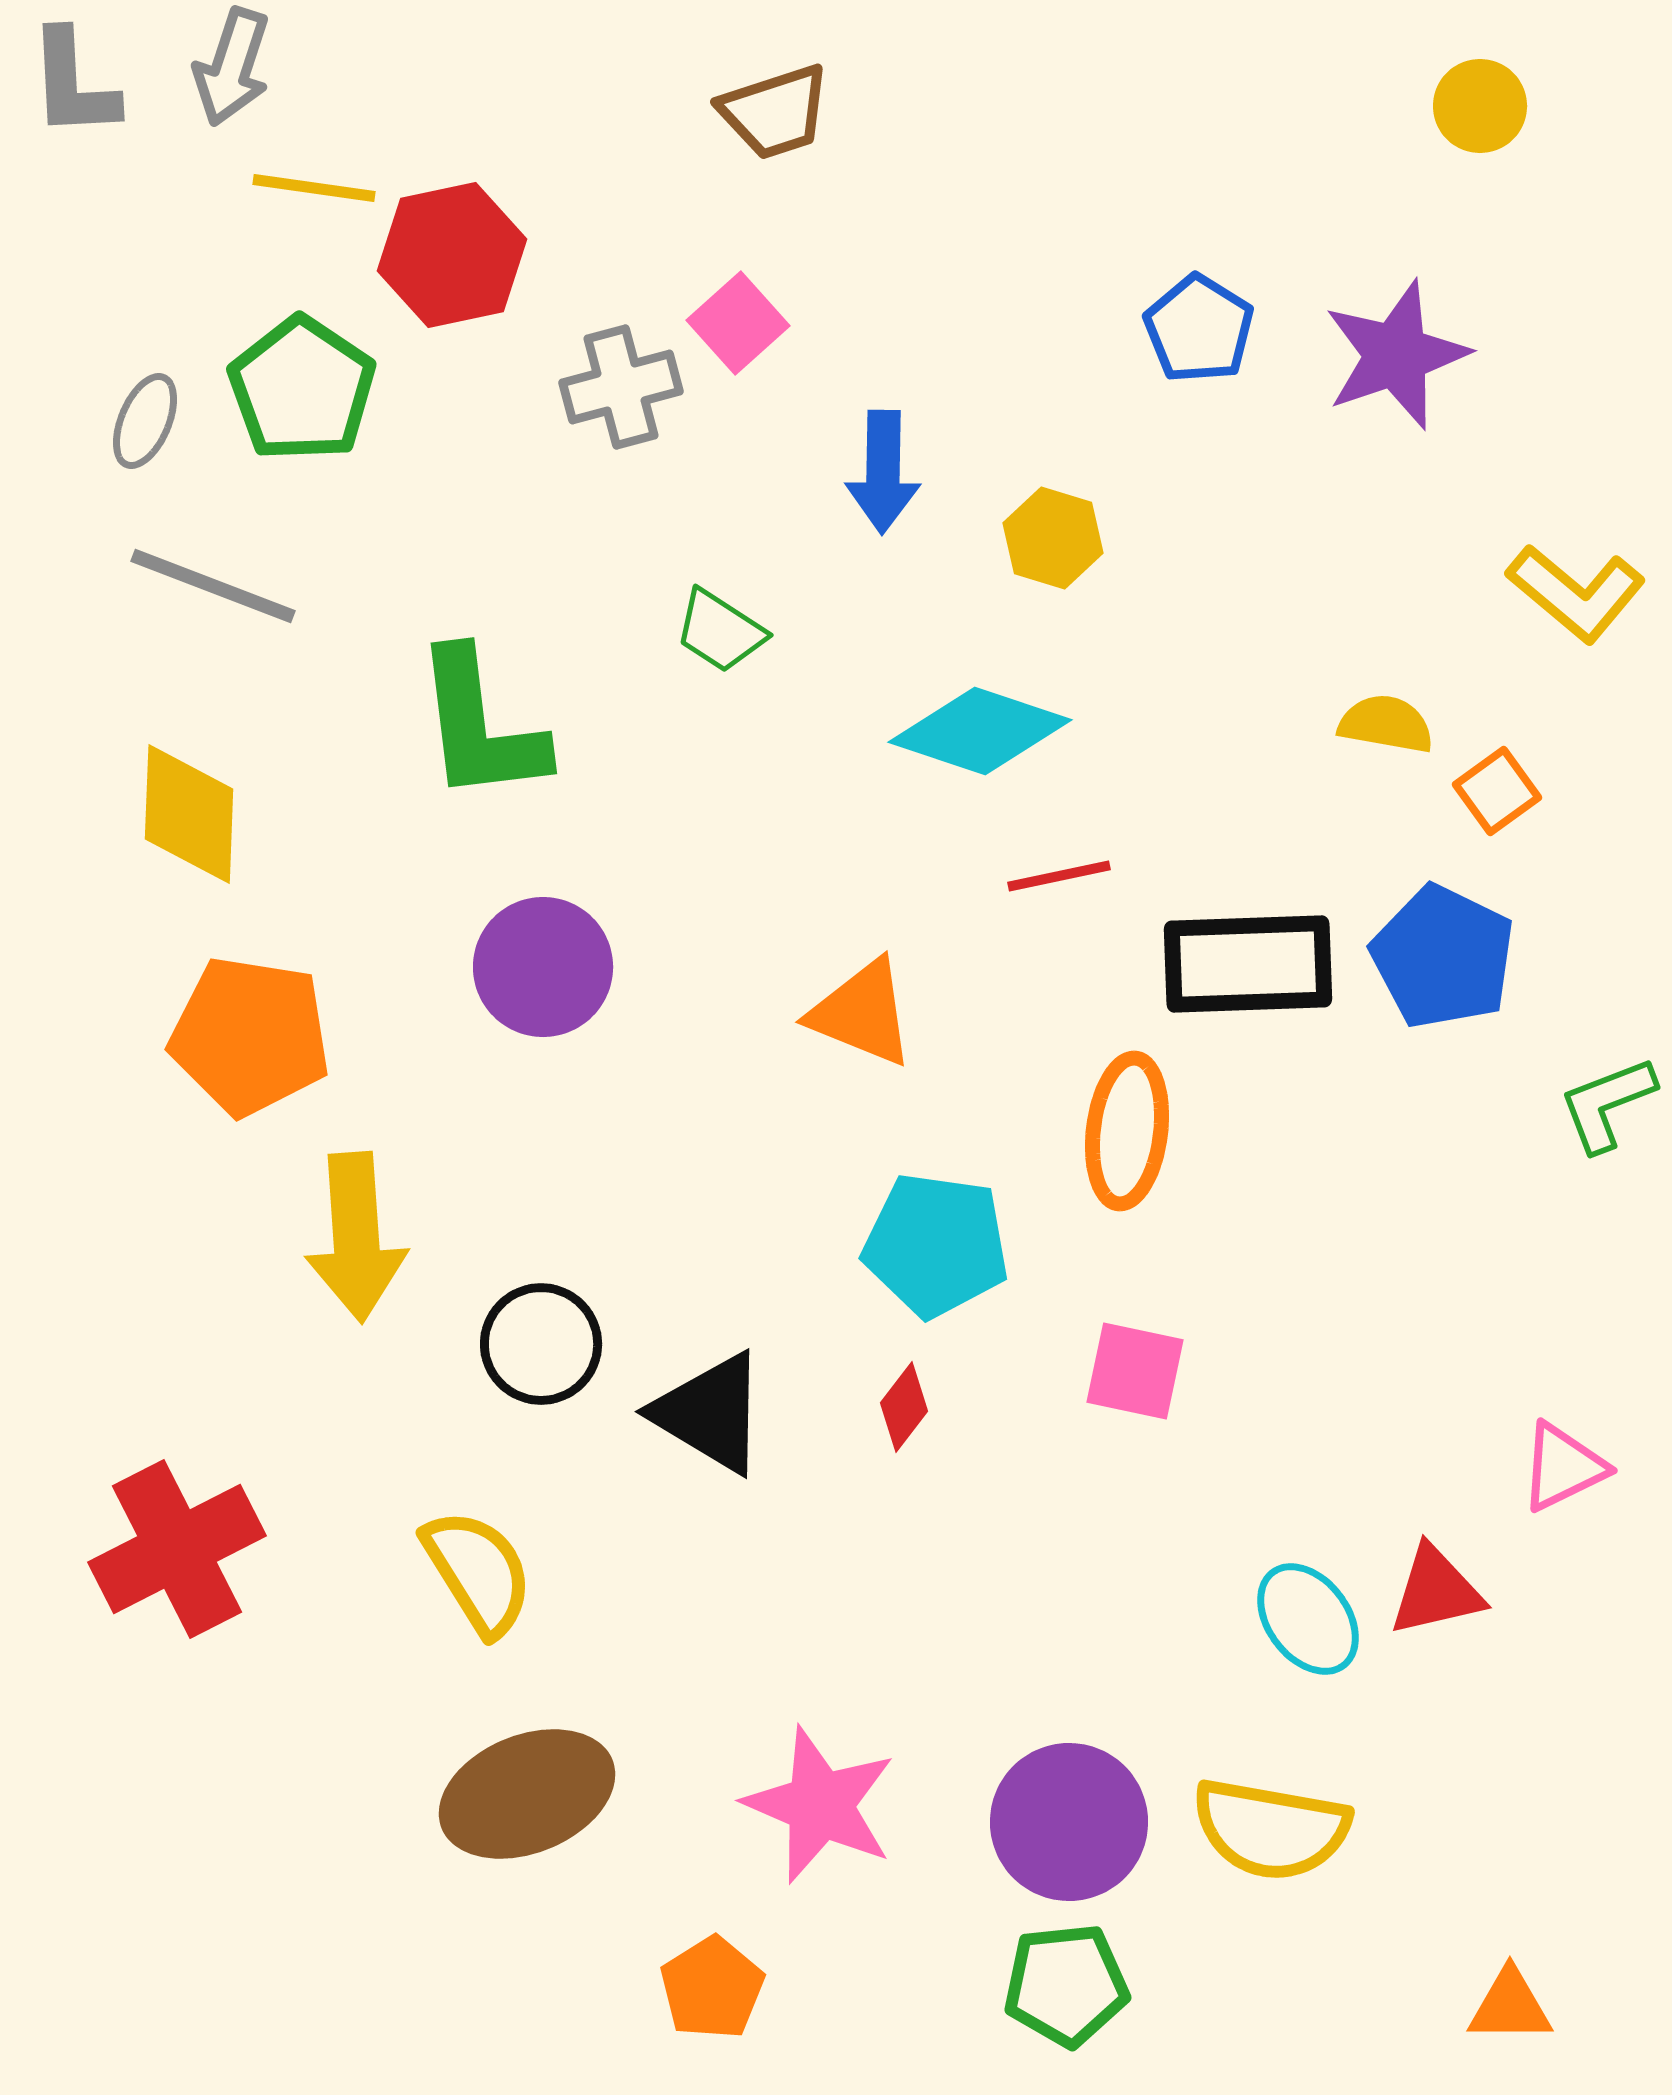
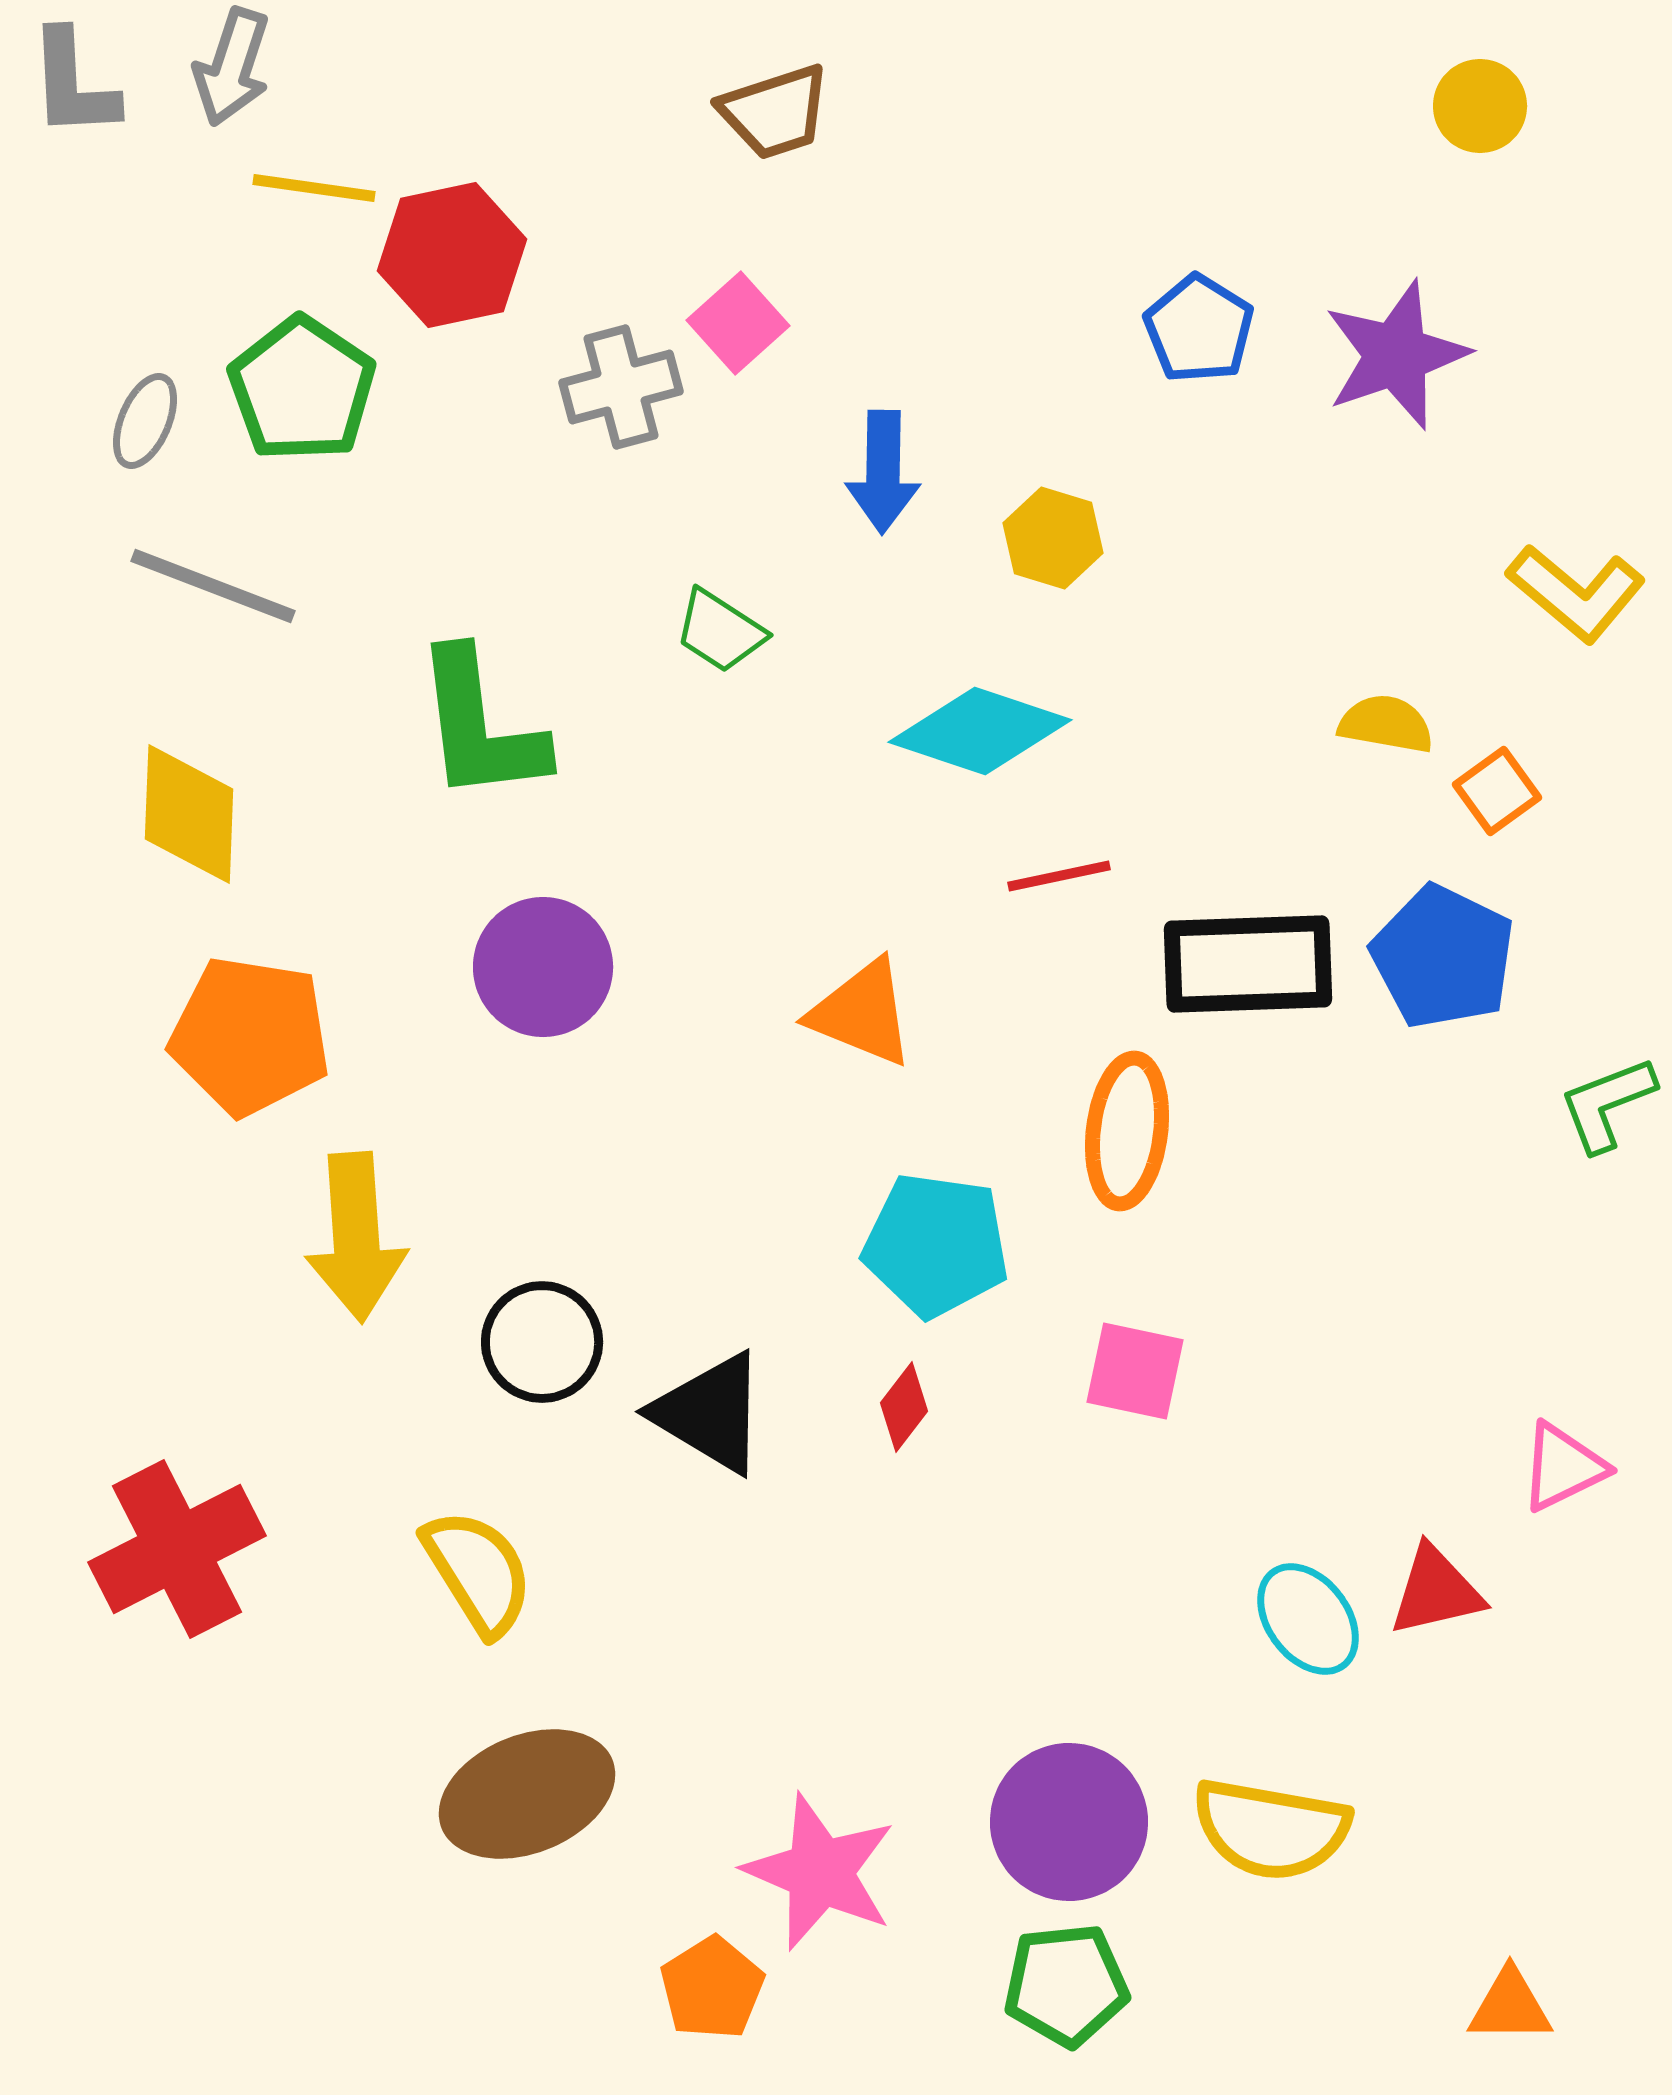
black circle at (541, 1344): moved 1 px right, 2 px up
pink star at (820, 1805): moved 67 px down
